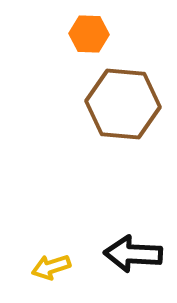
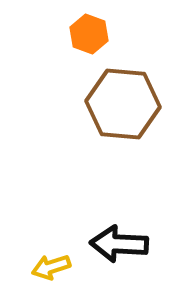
orange hexagon: rotated 18 degrees clockwise
black arrow: moved 14 px left, 10 px up
